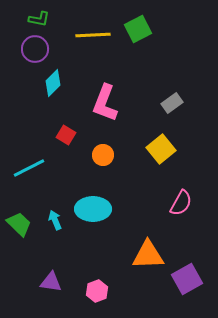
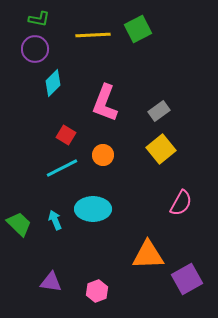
gray rectangle: moved 13 px left, 8 px down
cyan line: moved 33 px right
